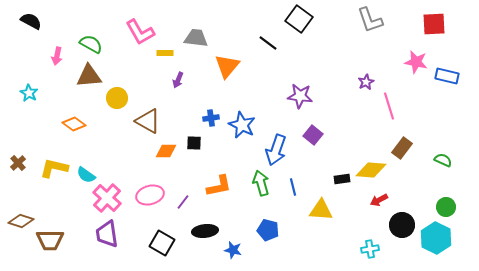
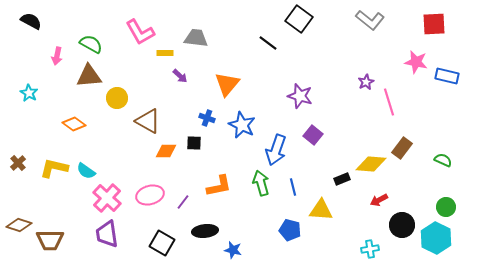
gray L-shape at (370, 20): rotated 32 degrees counterclockwise
orange triangle at (227, 66): moved 18 px down
purple arrow at (178, 80): moved 2 px right, 4 px up; rotated 70 degrees counterclockwise
purple star at (300, 96): rotated 10 degrees clockwise
pink line at (389, 106): moved 4 px up
blue cross at (211, 118): moved 4 px left; rotated 28 degrees clockwise
yellow diamond at (371, 170): moved 6 px up
cyan semicircle at (86, 175): moved 4 px up
black rectangle at (342, 179): rotated 14 degrees counterclockwise
brown diamond at (21, 221): moved 2 px left, 4 px down
blue pentagon at (268, 230): moved 22 px right
